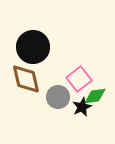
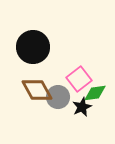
brown diamond: moved 11 px right, 11 px down; rotated 16 degrees counterclockwise
green diamond: moved 3 px up
